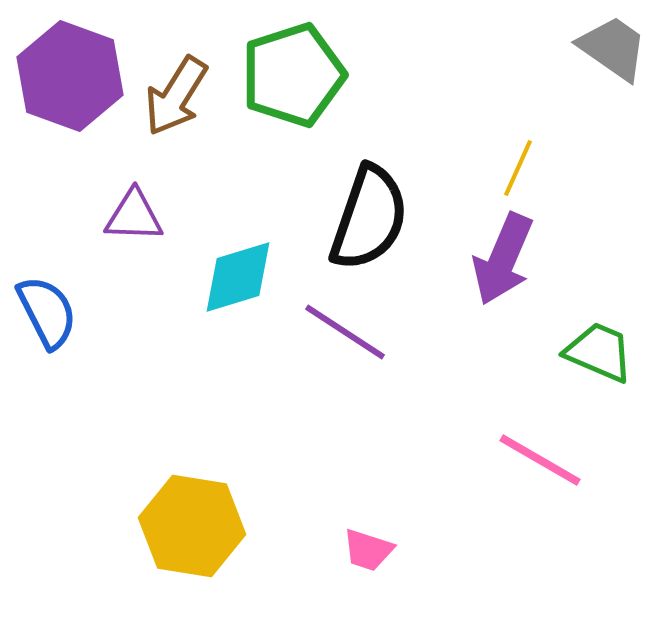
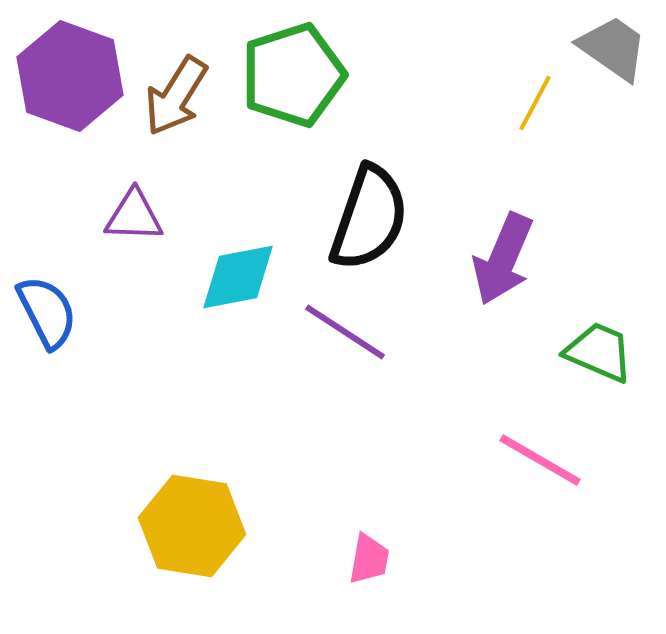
yellow line: moved 17 px right, 65 px up; rotated 4 degrees clockwise
cyan diamond: rotated 6 degrees clockwise
pink trapezoid: moved 1 px right, 9 px down; rotated 98 degrees counterclockwise
